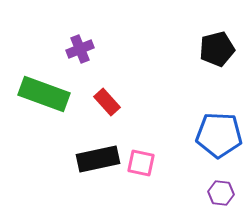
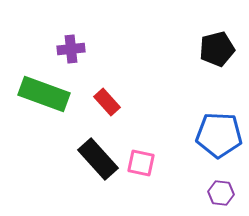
purple cross: moved 9 px left; rotated 16 degrees clockwise
black rectangle: rotated 60 degrees clockwise
